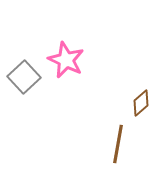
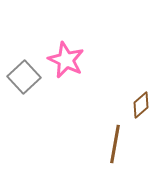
brown diamond: moved 2 px down
brown line: moved 3 px left
